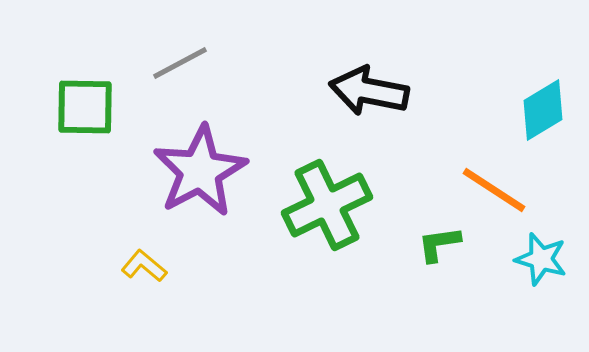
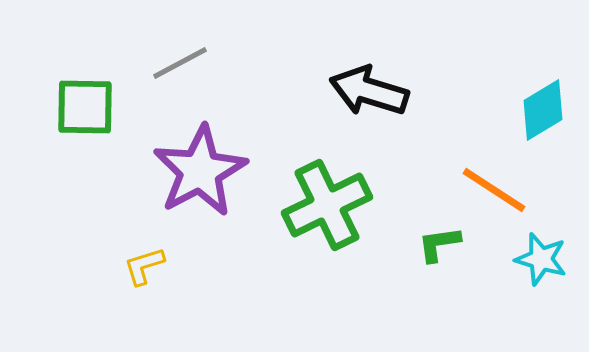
black arrow: rotated 6 degrees clockwise
yellow L-shape: rotated 57 degrees counterclockwise
